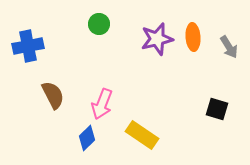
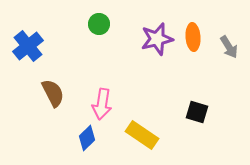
blue cross: rotated 28 degrees counterclockwise
brown semicircle: moved 2 px up
pink arrow: rotated 12 degrees counterclockwise
black square: moved 20 px left, 3 px down
